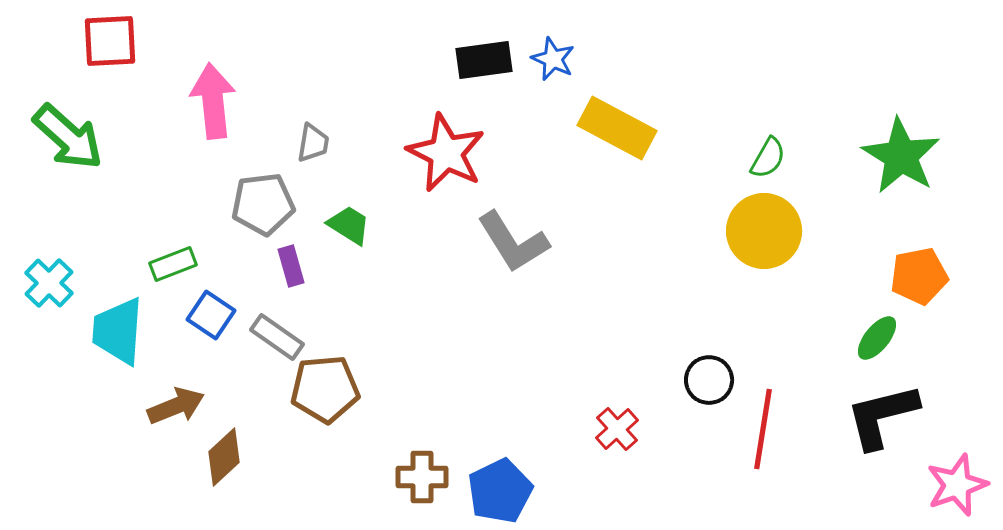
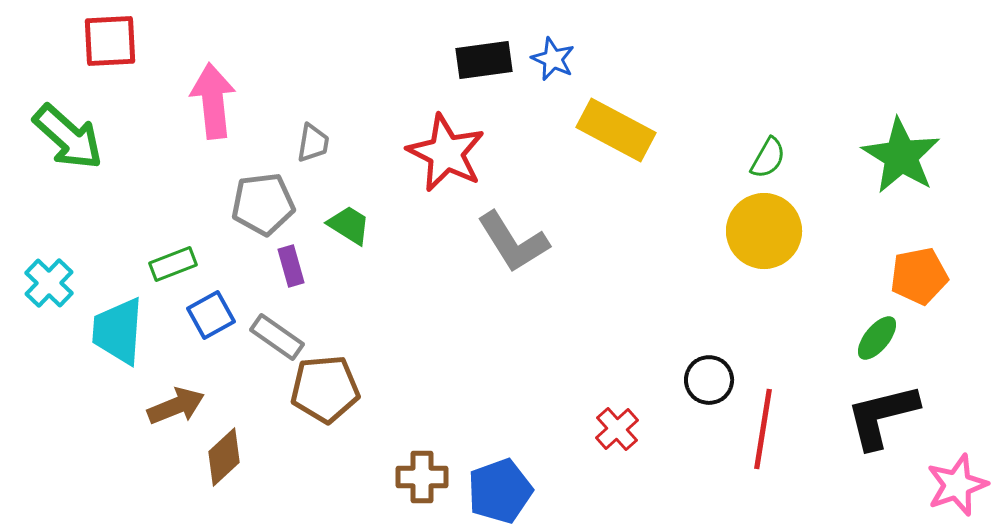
yellow rectangle: moved 1 px left, 2 px down
blue square: rotated 27 degrees clockwise
blue pentagon: rotated 6 degrees clockwise
